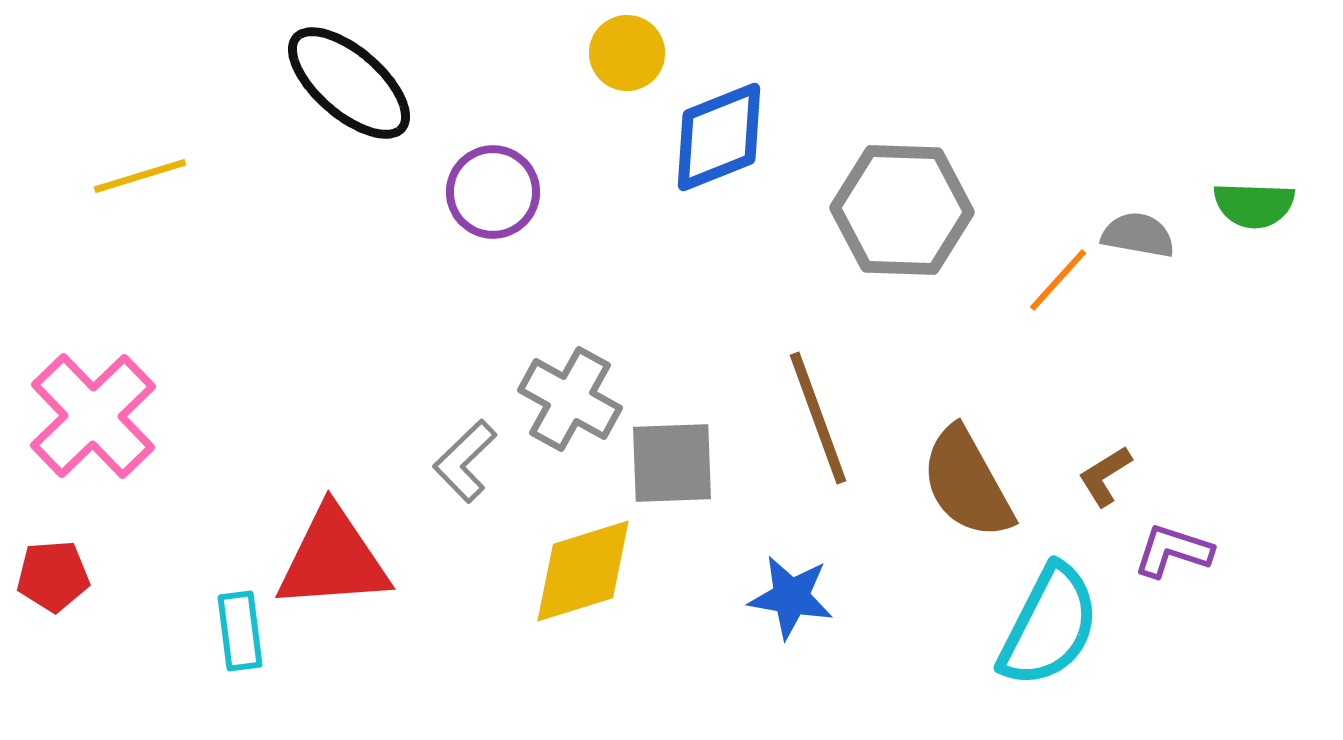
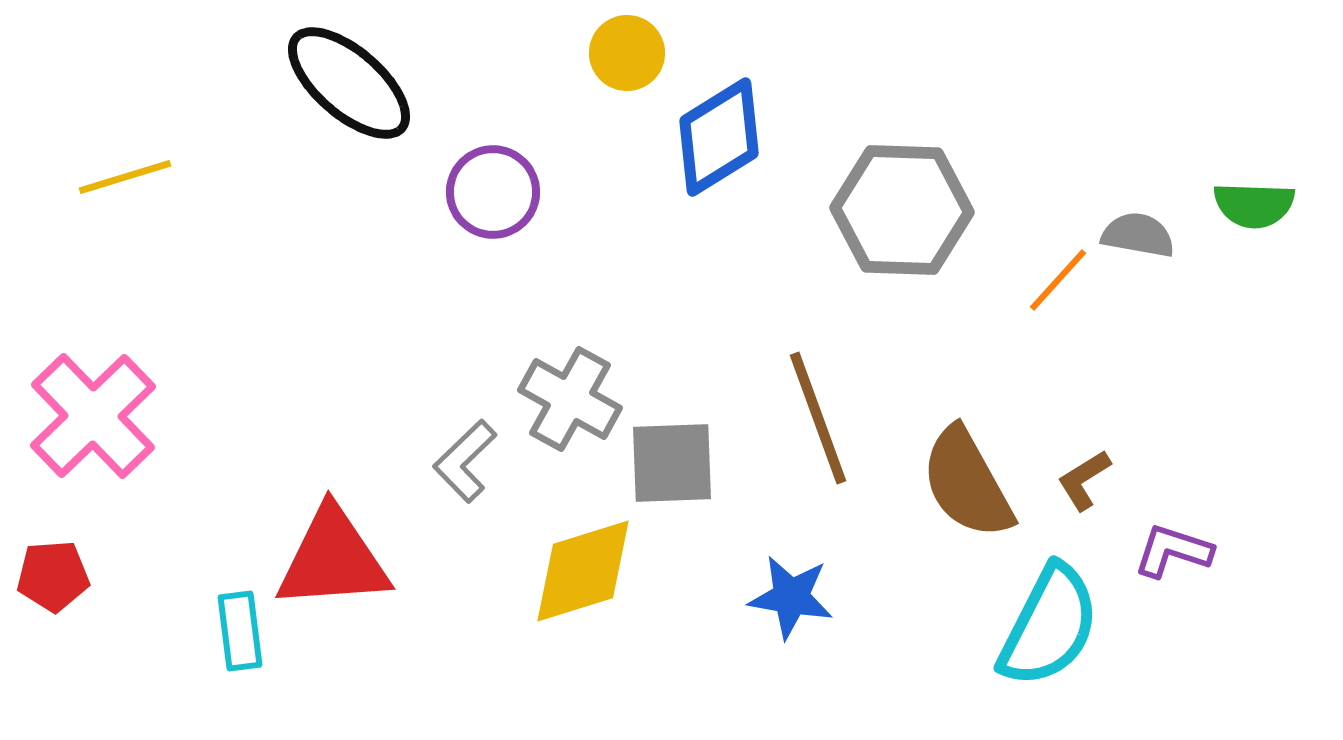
blue diamond: rotated 10 degrees counterclockwise
yellow line: moved 15 px left, 1 px down
brown L-shape: moved 21 px left, 4 px down
